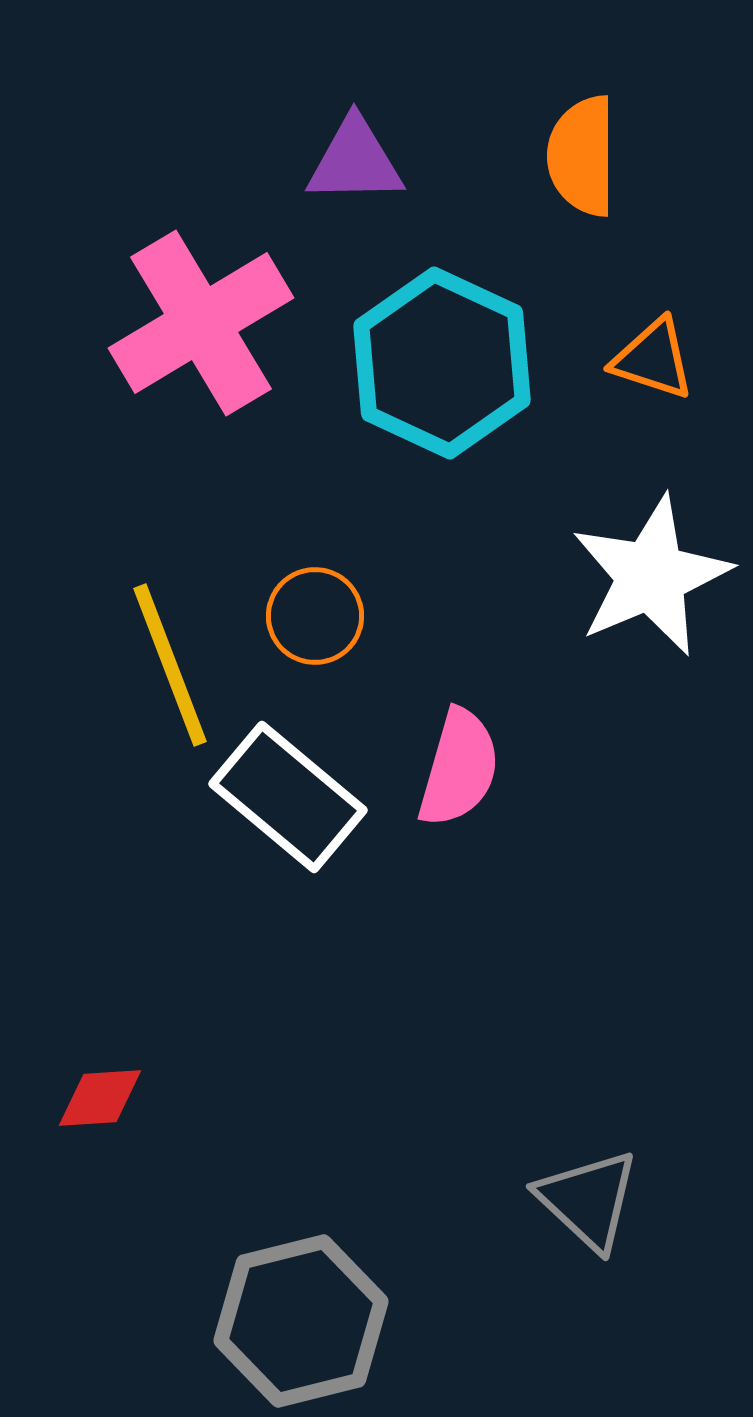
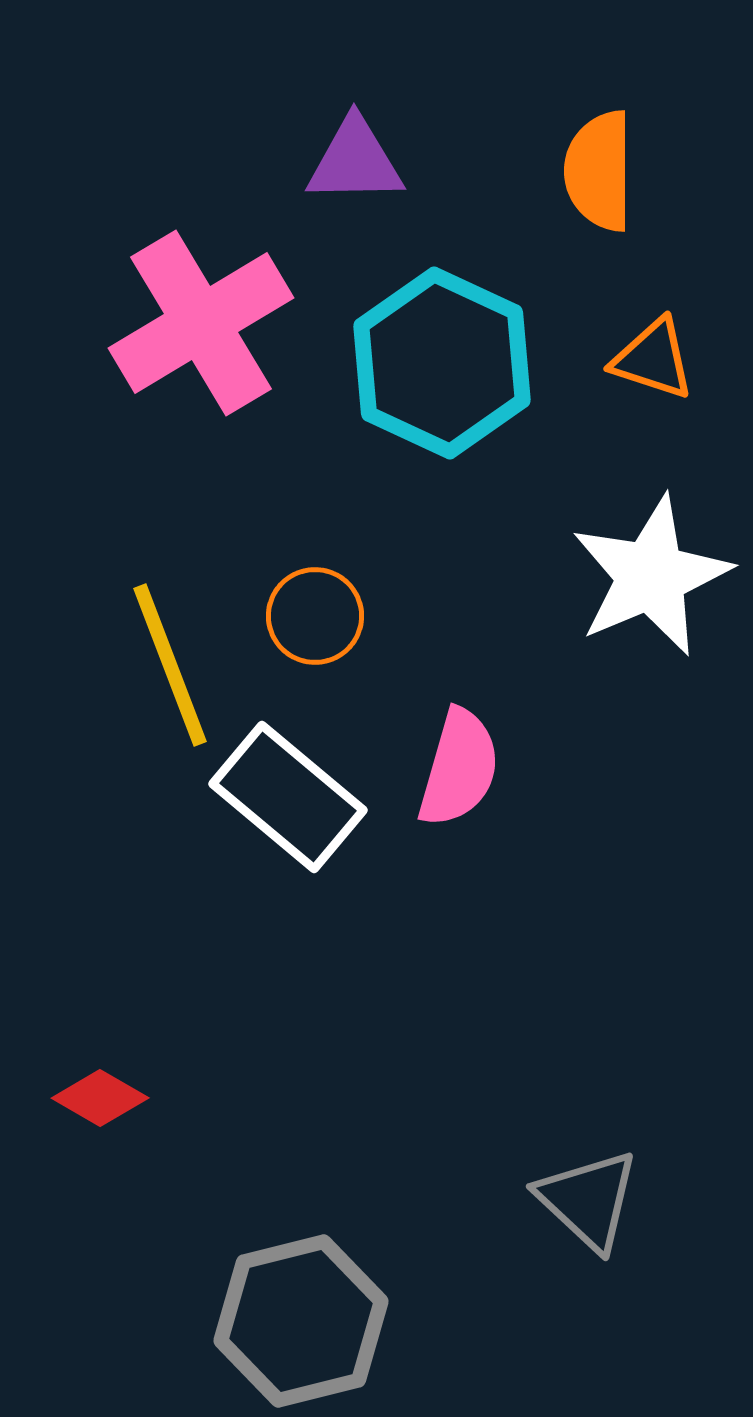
orange semicircle: moved 17 px right, 15 px down
red diamond: rotated 34 degrees clockwise
